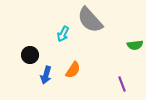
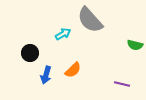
cyan arrow: rotated 147 degrees counterclockwise
green semicircle: rotated 21 degrees clockwise
black circle: moved 2 px up
orange semicircle: rotated 12 degrees clockwise
purple line: rotated 56 degrees counterclockwise
